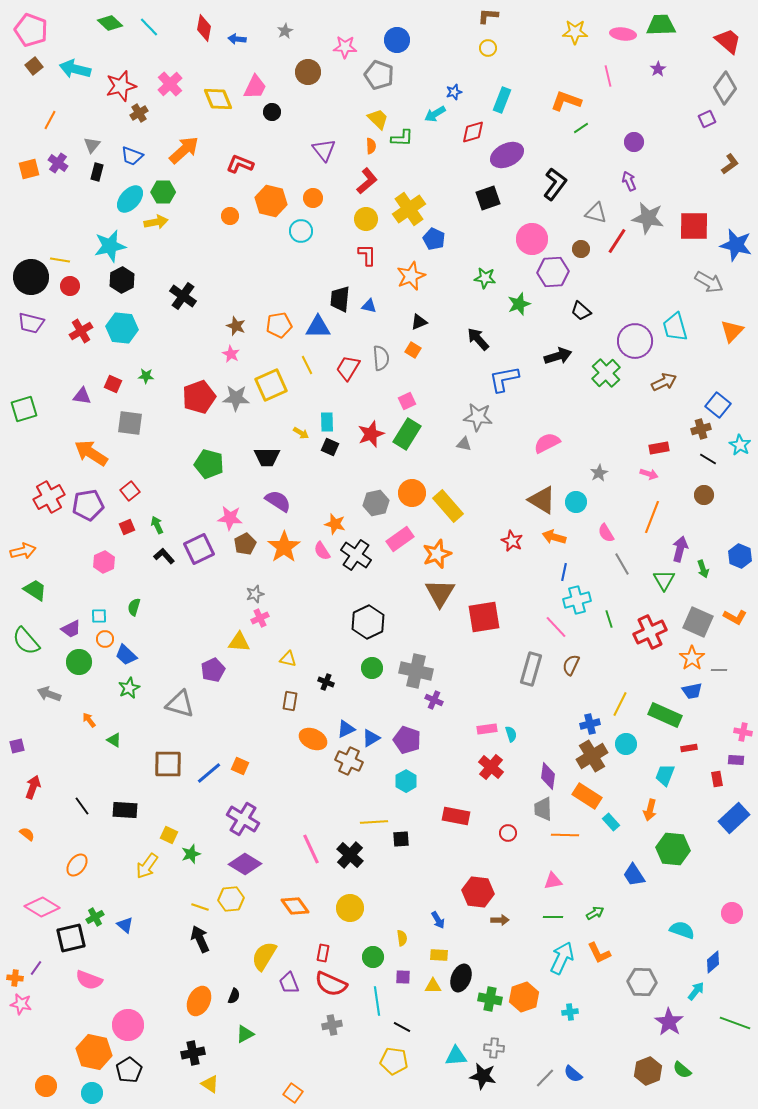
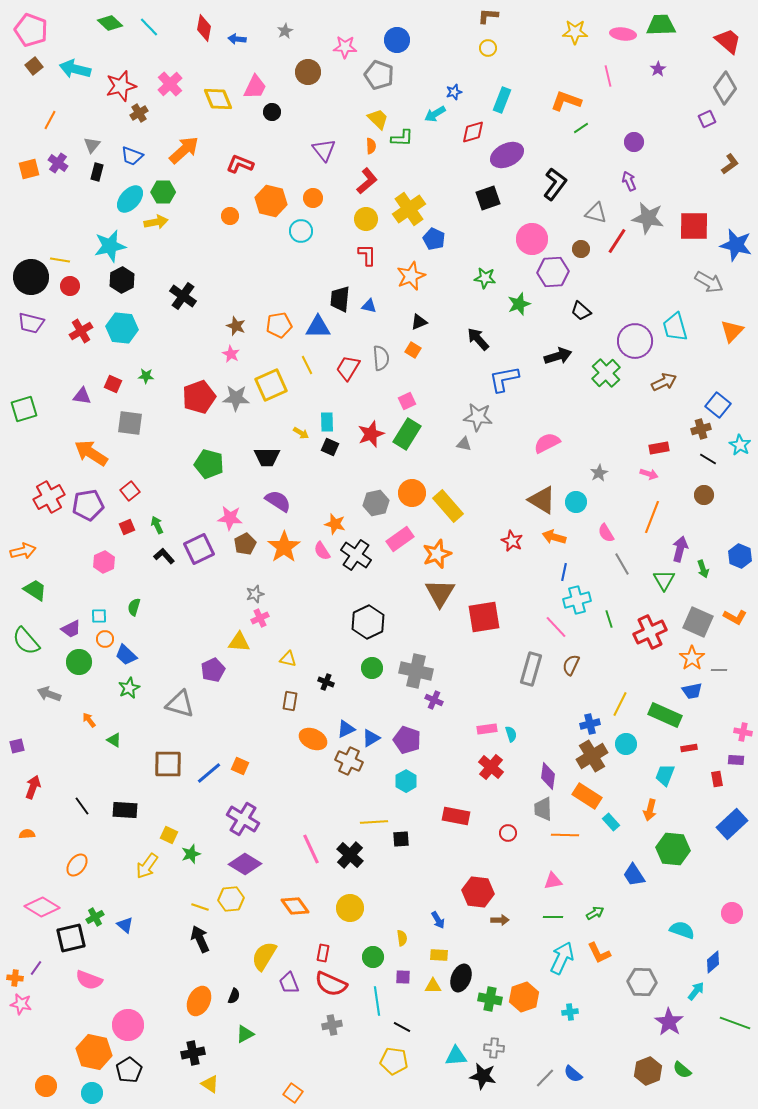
blue rectangle at (734, 818): moved 2 px left, 6 px down
orange semicircle at (27, 834): rotated 42 degrees counterclockwise
